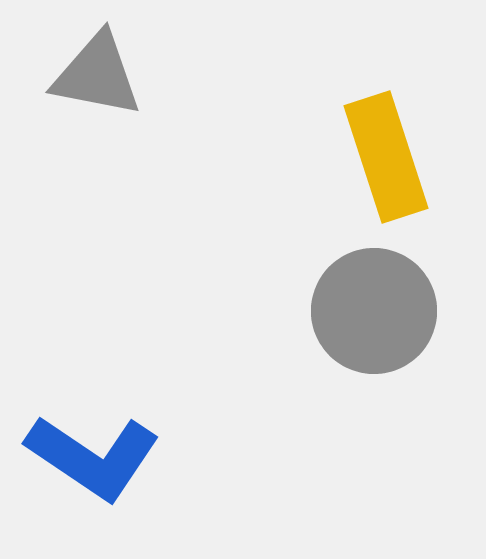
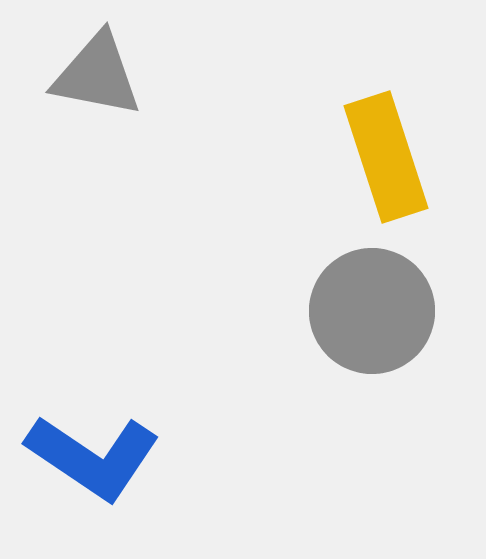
gray circle: moved 2 px left
